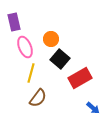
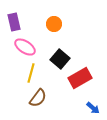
orange circle: moved 3 px right, 15 px up
pink ellipse: rotated 35 degrees counterclockwise
